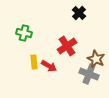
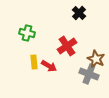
green cross: moved 3 px right
